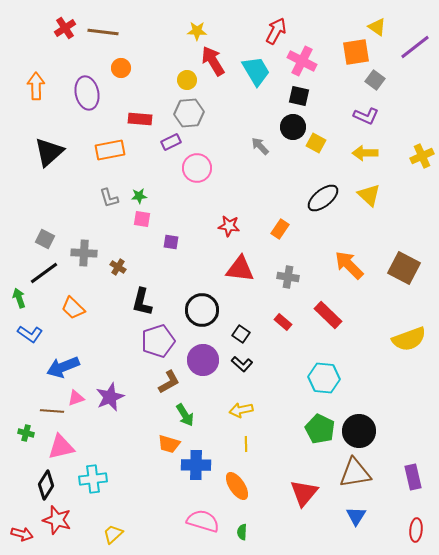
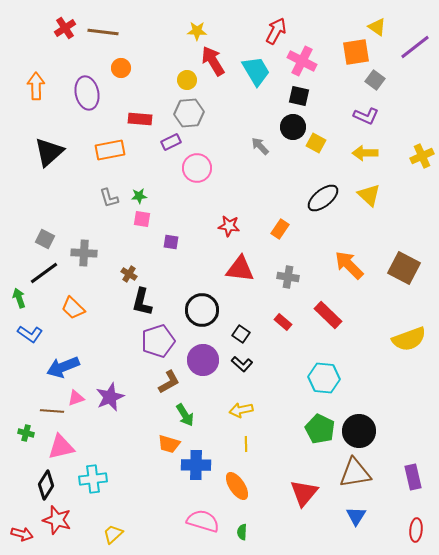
brown cross at (118, 267): moved 11 px right, 7 px down
